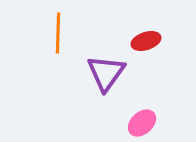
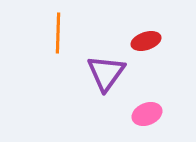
pink ellipse: moved 5 px right, 9 px up; rotated 20 degrees clockwise
